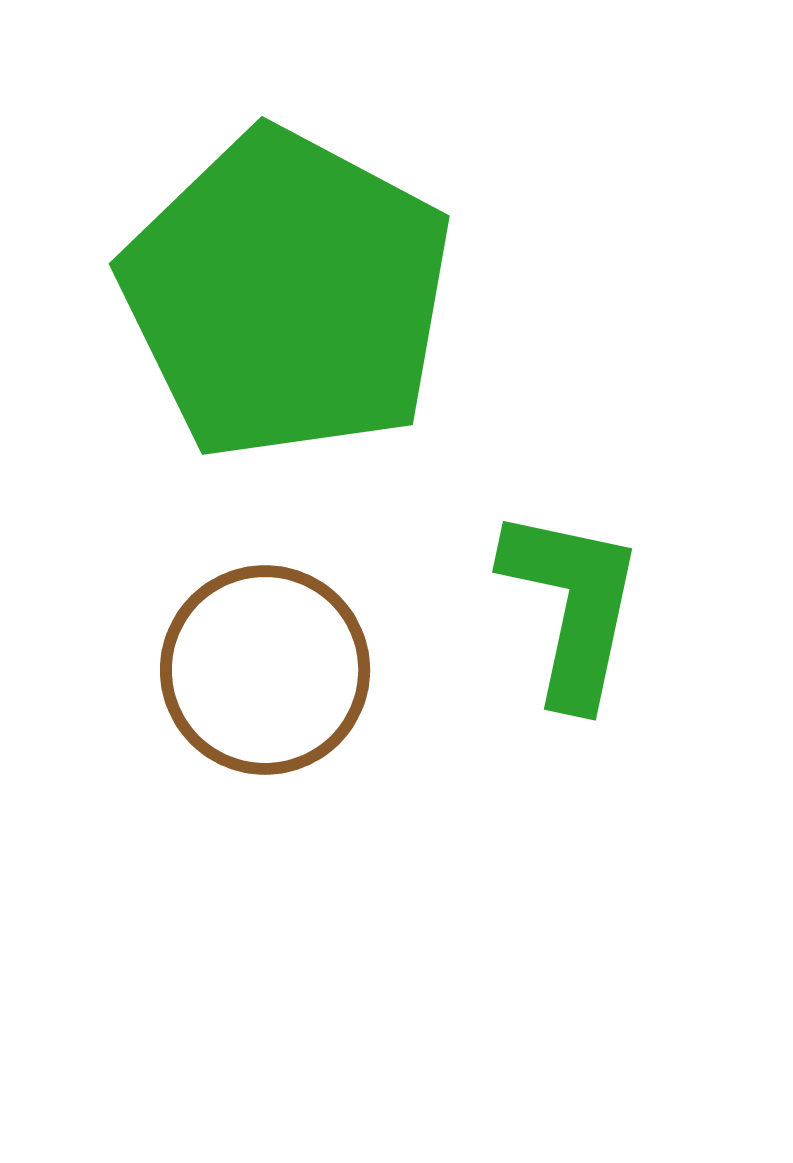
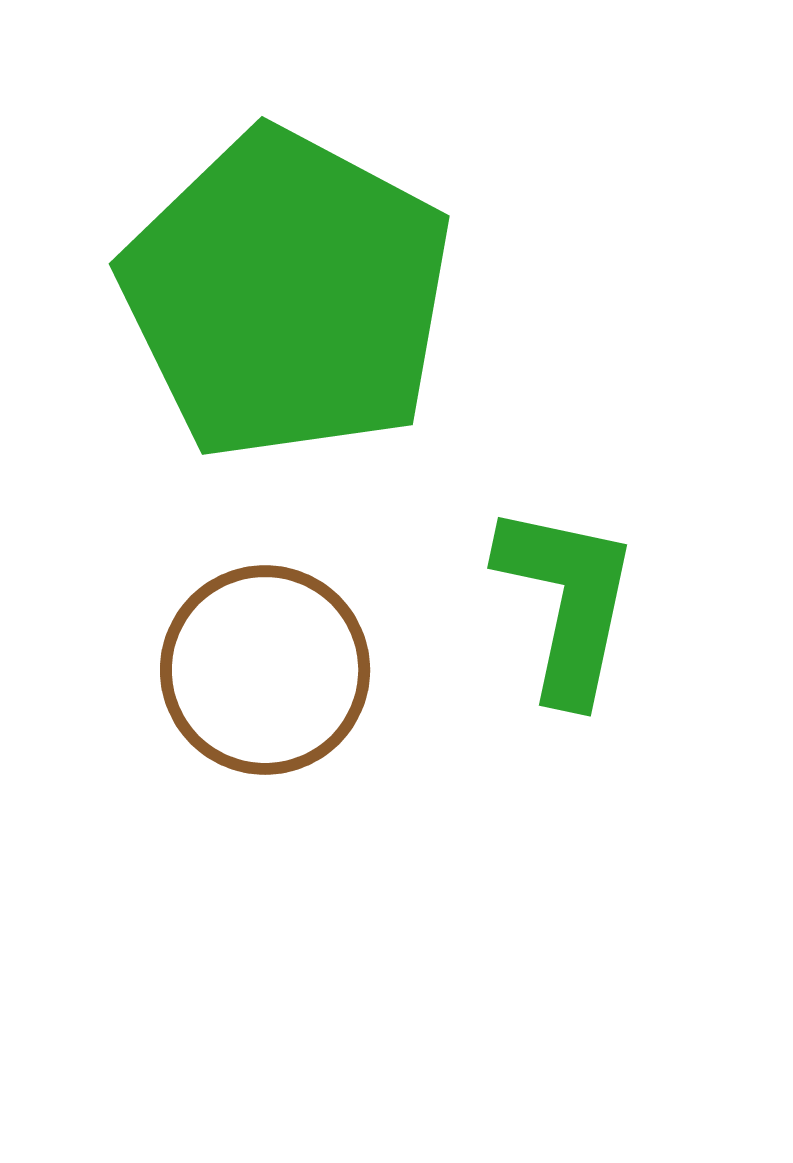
green L-shape: moved 5 px left, 4 px up
